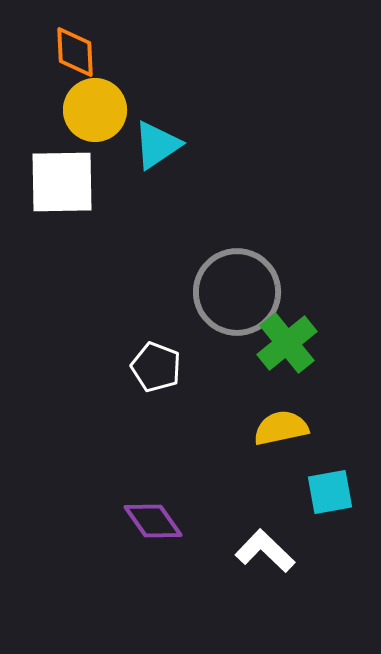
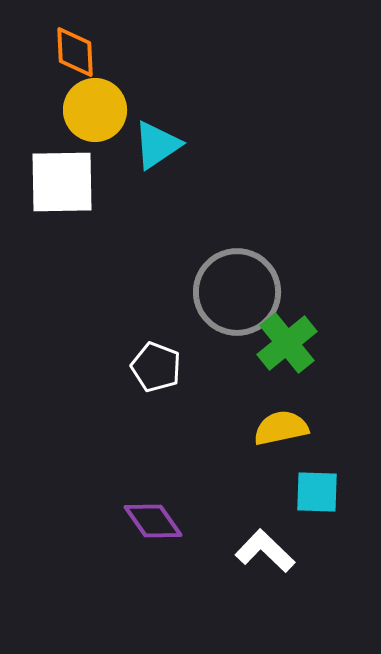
cyan square: moved 13 px left; rotated 12 degrees clockwise
